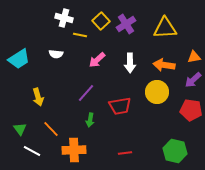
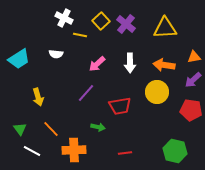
white cross: rotated 12 degrees clockwise
purple cross: rotated 18 degrees counterclockwise
pink arrow: moved 4 px down
green arrow: moved 8 px right, 7 px down; rotated 88 degrees counterclockwise
